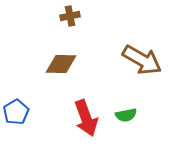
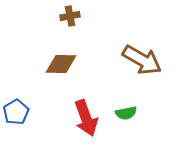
green semicircle: moved 2 px up
